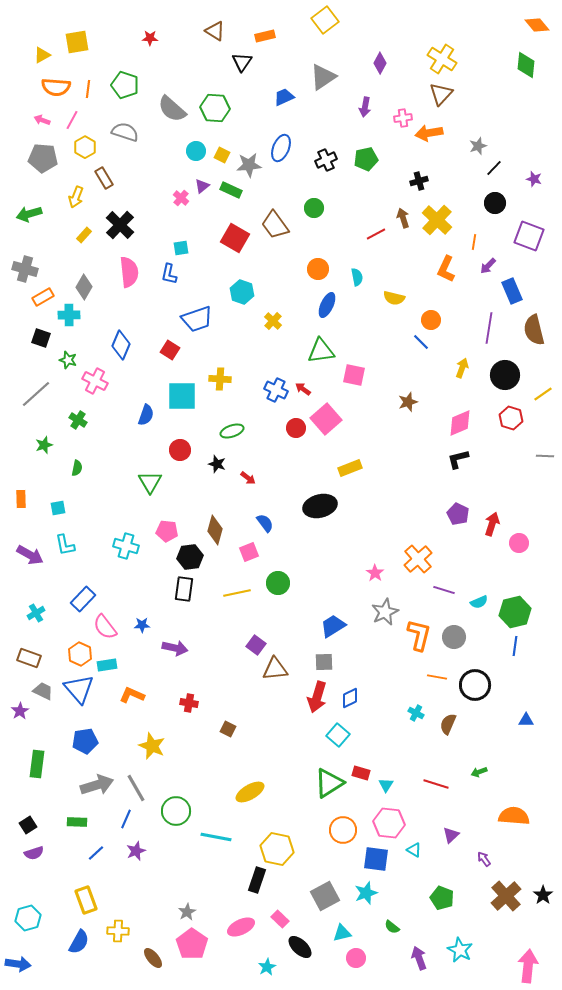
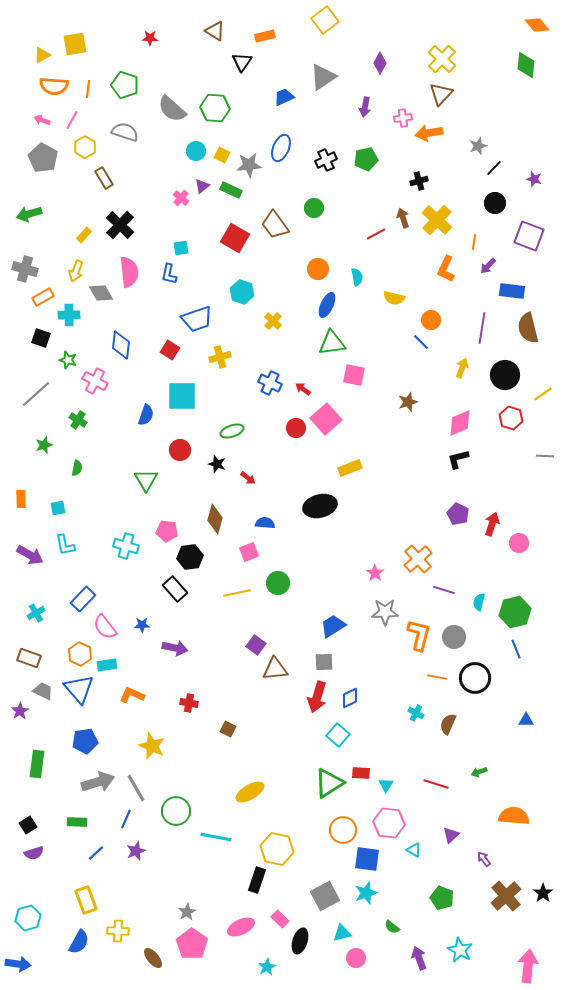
yellow square at (77, 42): moved 2 px left, 2 px down
yellow cross at (442, 59): rotated 12 degrees clockwise
orange semicircle at (56, 87): moved 2 px left, 1 px up
gray pentagon at (43, 158): rotated 24 degrees clockwise
yellow arrow at (76, 197): moved 74 px down
gray diamond at (84, 287): moved 17 px right, 6 px down; rotated 60 degrees counterclockwise
blue rectangle at (512, 291): rotated 60 degrees counterclockwise
purple line at (489, 328): moved 7 px left
brown semicircle at (534, 330): moved 6 px left, 2 px up
blue diamond at (121, 345): rotated 16 degrees counterclockwise
green triangle at (321, 351): moved 11 px right, 8 px up
yellow cross at (220, 379): moved 22 px up; rotated 20 degrees counterclockwise
blue cross at (276, 390): moved 6 px left, 7 px up
green triangle at (150, 482): moved 4 px left, 2 px up
blue semicircle at (265, 523): rotated 48 degrees counterclockwise
brown diamond at (215, 530): moved 11 px up
black rectangle at (184, 589): moved 9 px left; rotated 50 degrees counterclockwise
cyan semicircle at (479, 602): rotated 126 degrees clockwise
gray star at (385, 612): rotated 24 degrees clockwise
blue line at (515, 646): moved 1 px right, 3 px down; rotated 30 degrees counterclockwise
black circle at (475, 685): moved 7 px up
red rectangle at (361, 773): rotated 12 degrees counterclockwise
gray arrow at (97, 785): moved 1 px right, 3 px up
blue square at (376, 859): moved 9 px left
black star at (543, 895): moved 2 px up
black ellipse at (300, 947): moved 6 px up; rotated 65 degrees clockwise
